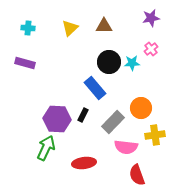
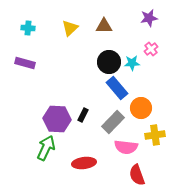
purple star: moved 2 px left
blue rectangle: moved 22 px right
